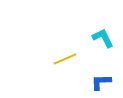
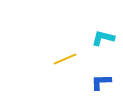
cyan L-shape: rotated 50 degrees counterclockwise
